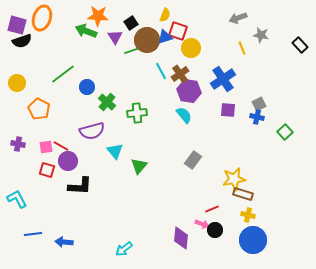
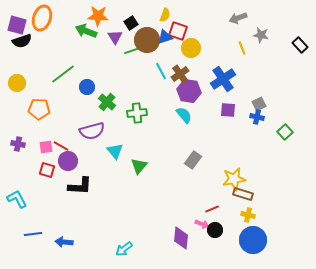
orange pentagon at (39, 109): rotated 25 degrees counterclockwise
